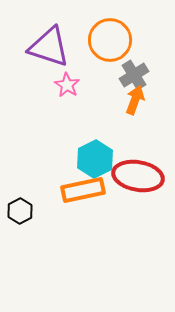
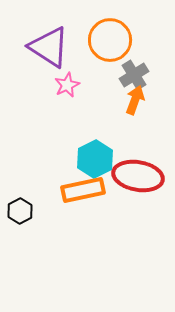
purple triangle: rotated 15 degrees clockwise
pink star: rotated 15 degrees clockwise
